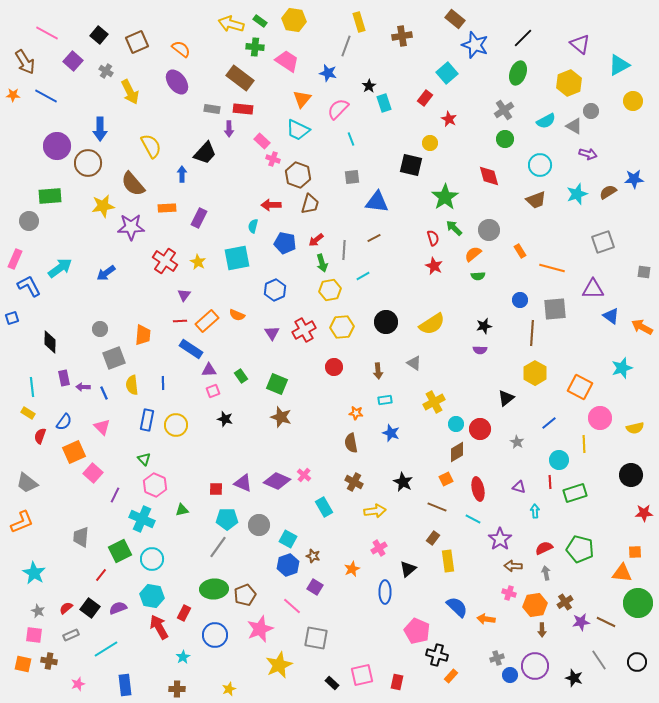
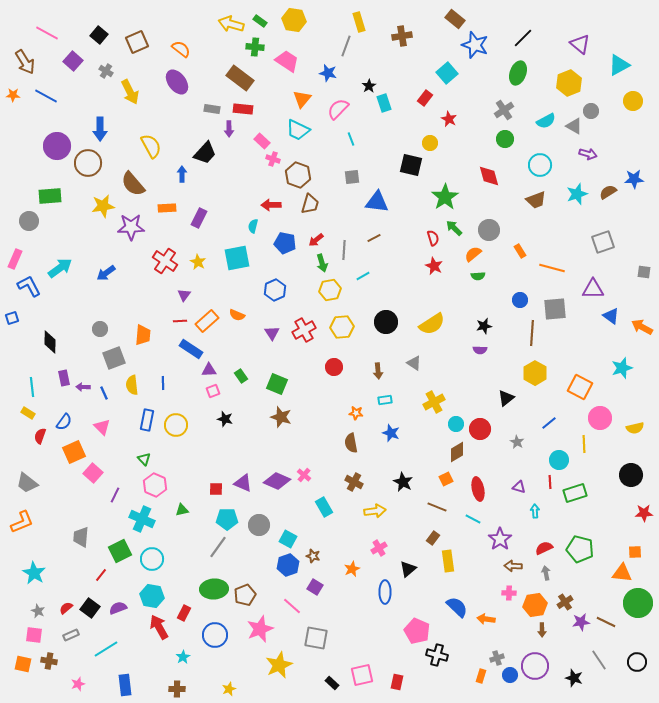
pink cross at (509, 593): rotated 16 degrees counterclockwise
orange rectangle at (451, 676): moved 30 px right; rotated 24 degrees counterclockwise
